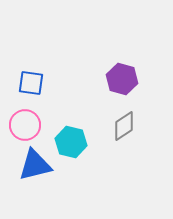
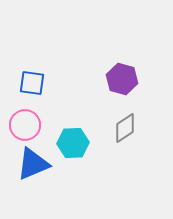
blue square: moved 1 px right
gray diamond: moved 1 px right, 2 px down
cyan hexagon: moved 2 px right, 1 px down; rotated 16 degrees counterclockwise
blue triangle: moved 2 px left, 1 px up; rotated 9 degrees counterclockwise
